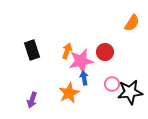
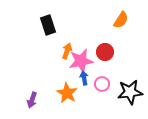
orange semicircle: moved 11 px left, 3 px up
black rectangle: moved 16 px right, 25 px up
pink circle: moved 10 px left
orange star: moved 2 px left; rotated 15 degrees counterclockwise
